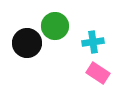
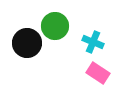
cyan cross: rotated 30 degrees clockwise
